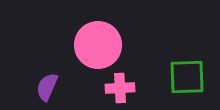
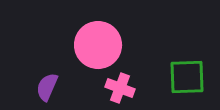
pink cross: rotated 24 degrees clockwise
